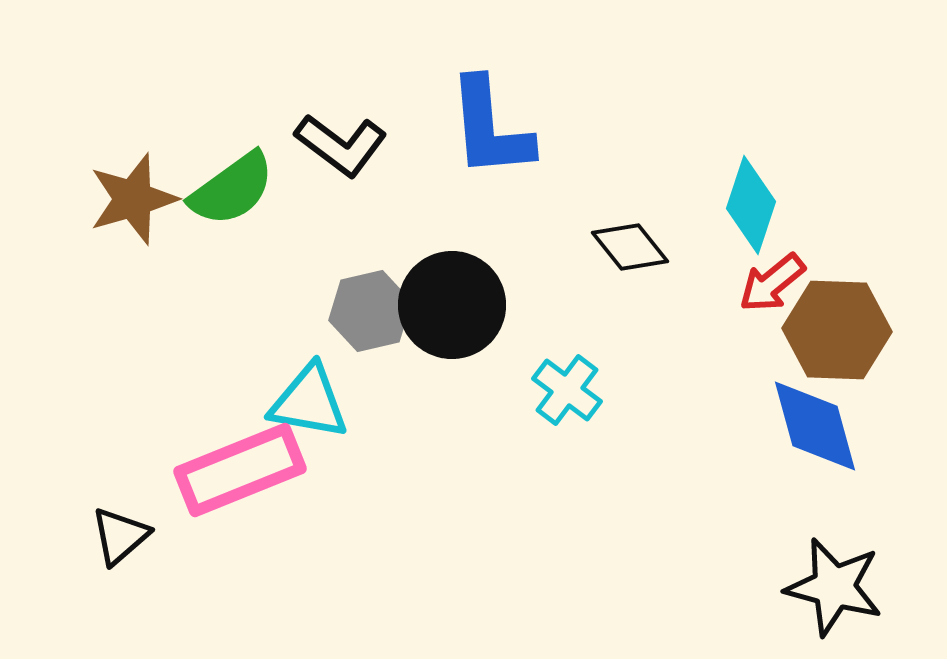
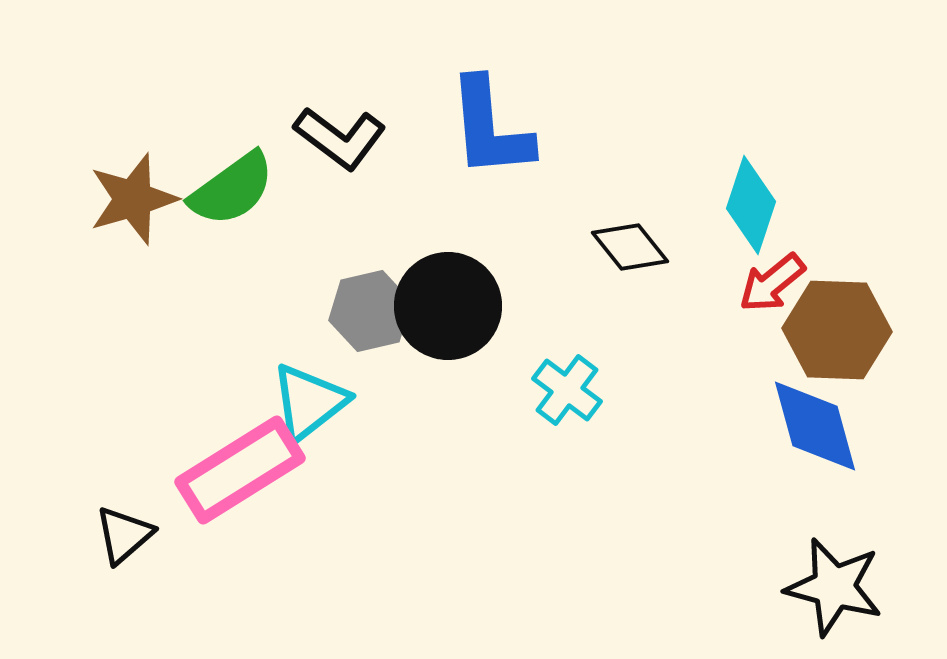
black L-shape: moved 1 px left, 7 px up
black circle: moved 4 px left, 1 px down
cyan triangle: rotated 48 degrees counterclockwise
pink rectangle: rotated 10 degrees counterclockwise
black triangle: moved 4 px right, 1 px up
